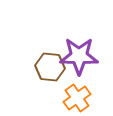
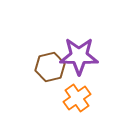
brown hexagon: rotated 20 degrees counterclockwise
